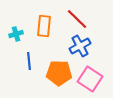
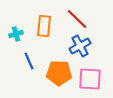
blue line: rotated 18 degrees counterclockwise
pink square: rotated 30 degrees counterclockwise
